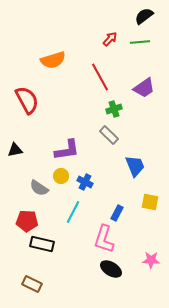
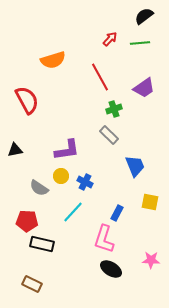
green line: moved 1 px down
cyan line: rotated 15 degrees clockwise
